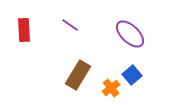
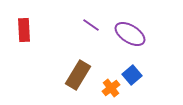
purple line: moved 21 px right
purple ellipse: rotated 12 degrees counterclockwise
